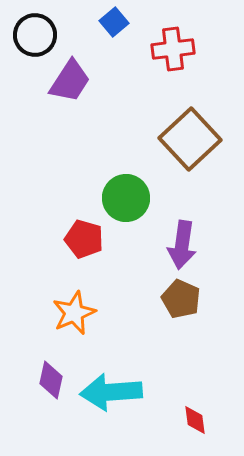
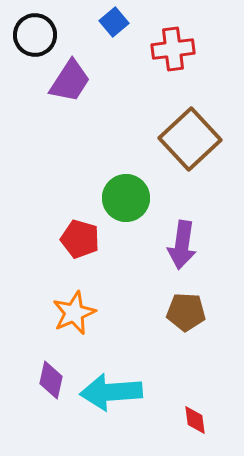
red pentagon: moved 4 px left
brown pentagon: moved 5 px right, 13 px down; rotated 21 degrees counterclockwise
